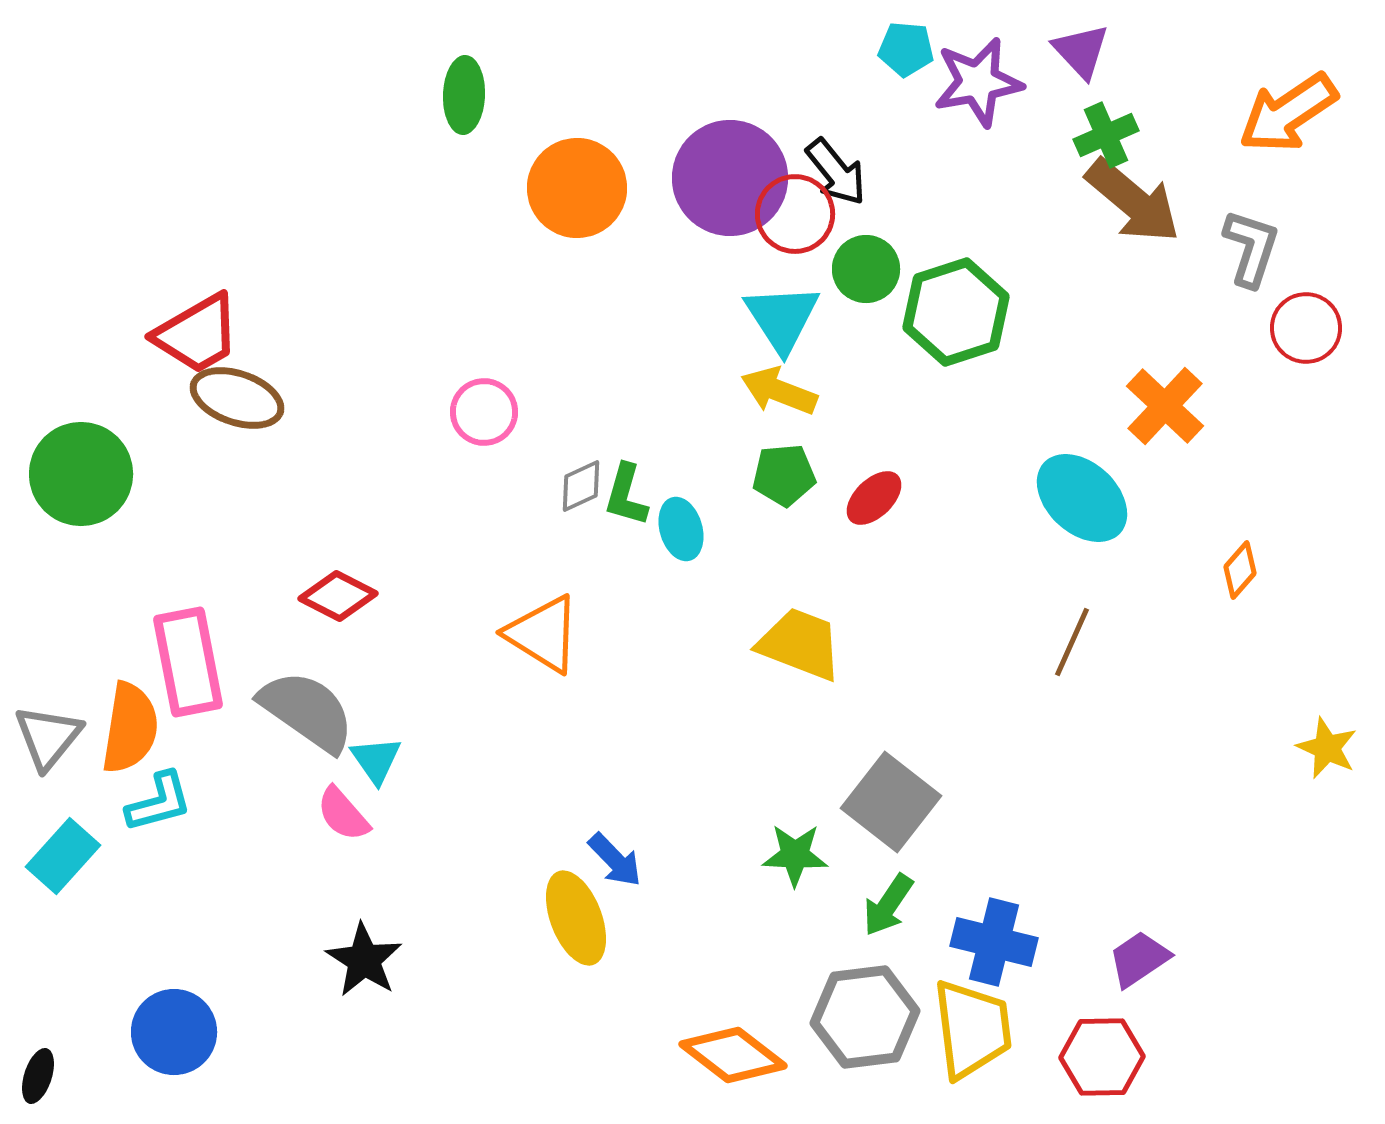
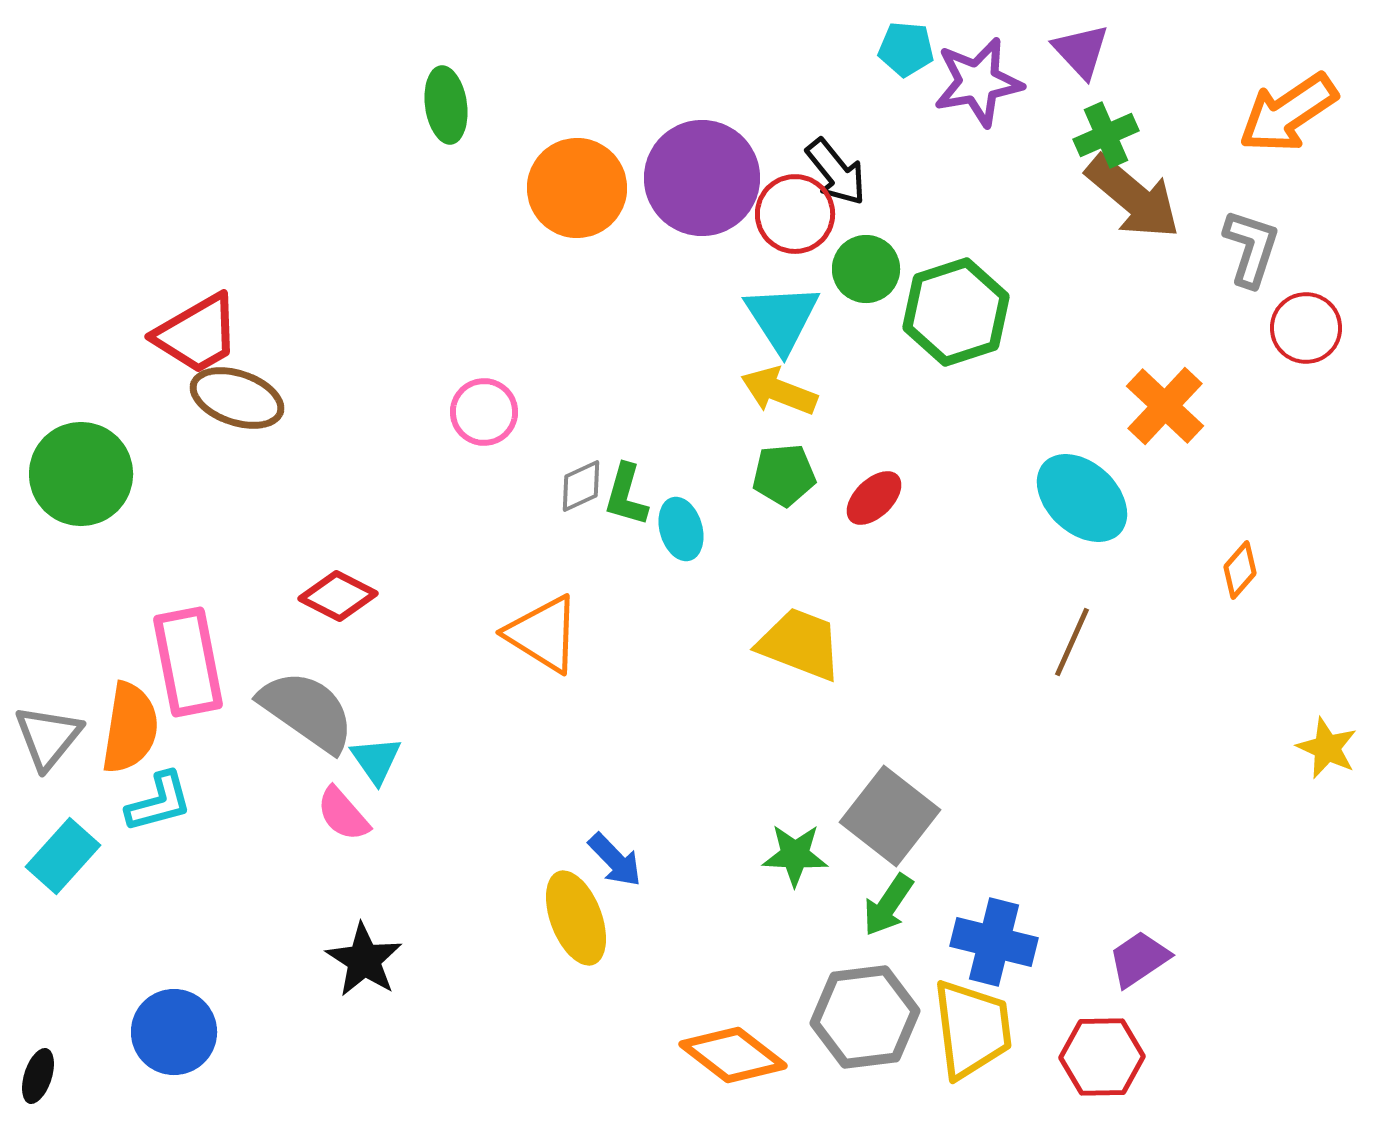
green ellipse at (464, 95): moved 18 px left, 10 px down; rotated 10 degrees counterclockwise
purple circle at (730, 178): moved 28 px left
brown arrow at (1133, 201): moved 4 px up
gray square at (891, 802): moved 1 px left, 14 px down
